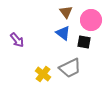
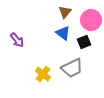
brown triangle: moved 1 px left; rotated 16 degrees clockwise
black square: rotated 32 degrees counterclockwise
gray trapezoid: moved 2 px right
